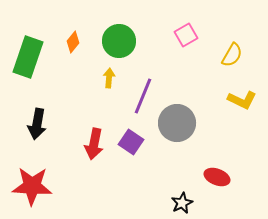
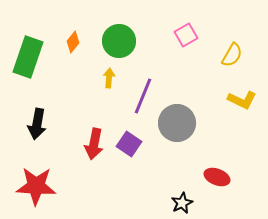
purple square: moved 2 px left, 2 px down
red star: moved 4 px right
